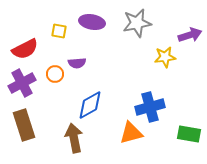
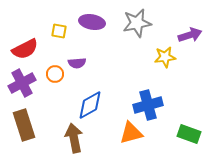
blue cross: moved 2 px left, 2 px up
green rectangle: rotated 10 degrees clockwise
